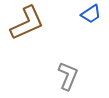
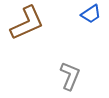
gray L-shape: moved 2 px right
